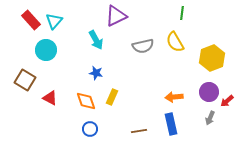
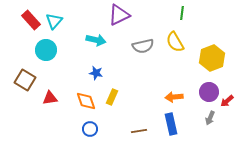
purple triangle: moved 3 px right, 1 px up
cyan arrow: rotated 48 degrees counterclockwise
red triangle: rotated 35 degrees counterclockwise
